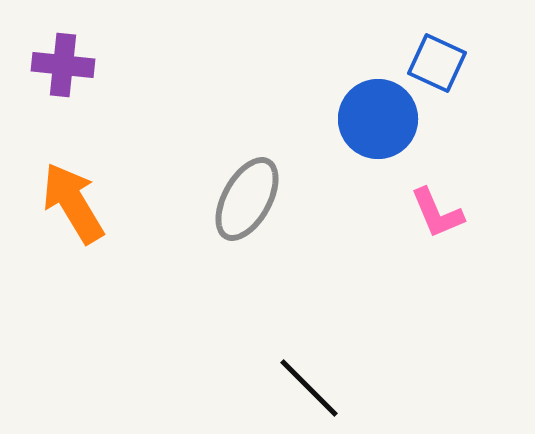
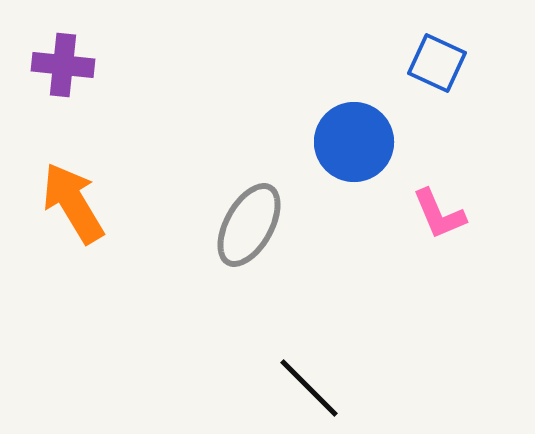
blue circle: moved 24 px left, 23 px down
gray ellipse: moved 2 px right, 26 px down
pink L-shape: moved 2 px right, 1 px down
